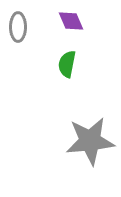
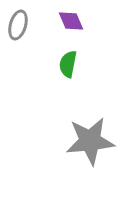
gray ellipse: moved 2 px up; rotated 16 degrees clockwise
green semicircle: moved 1 px right
